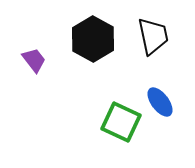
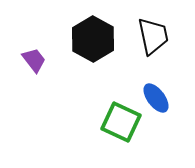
blue ellipse: moved 4 px left, 4 px up
